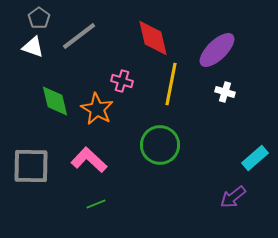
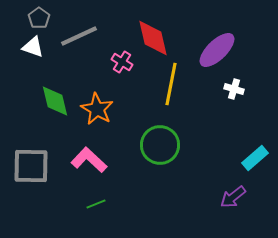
gray line: rotated 12 degrees clockwise
pink cross: moved 19 px up; rotated 15 degrees clockwise
white cross: moved 9 px right, 3 px up
